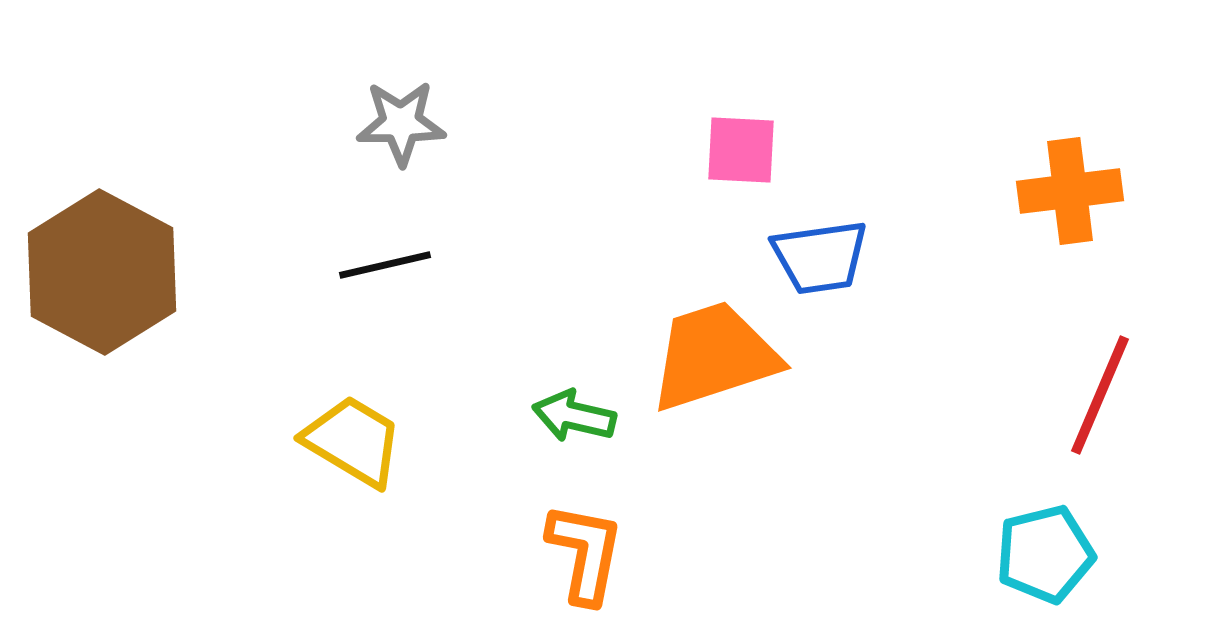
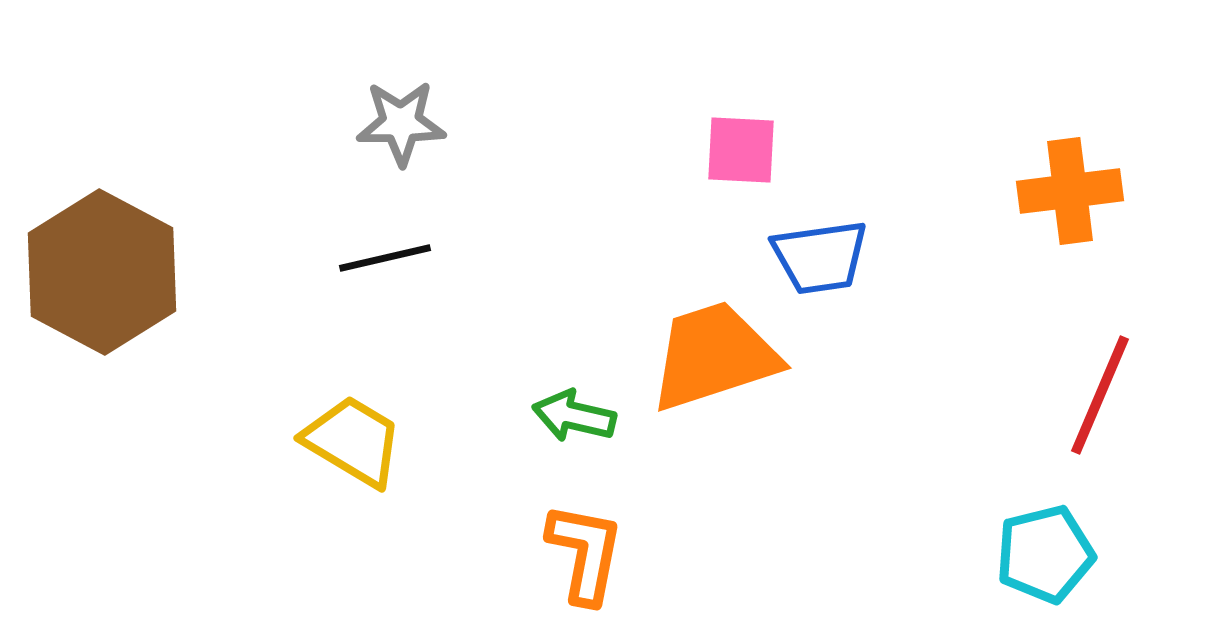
black line: moved 7 px up
